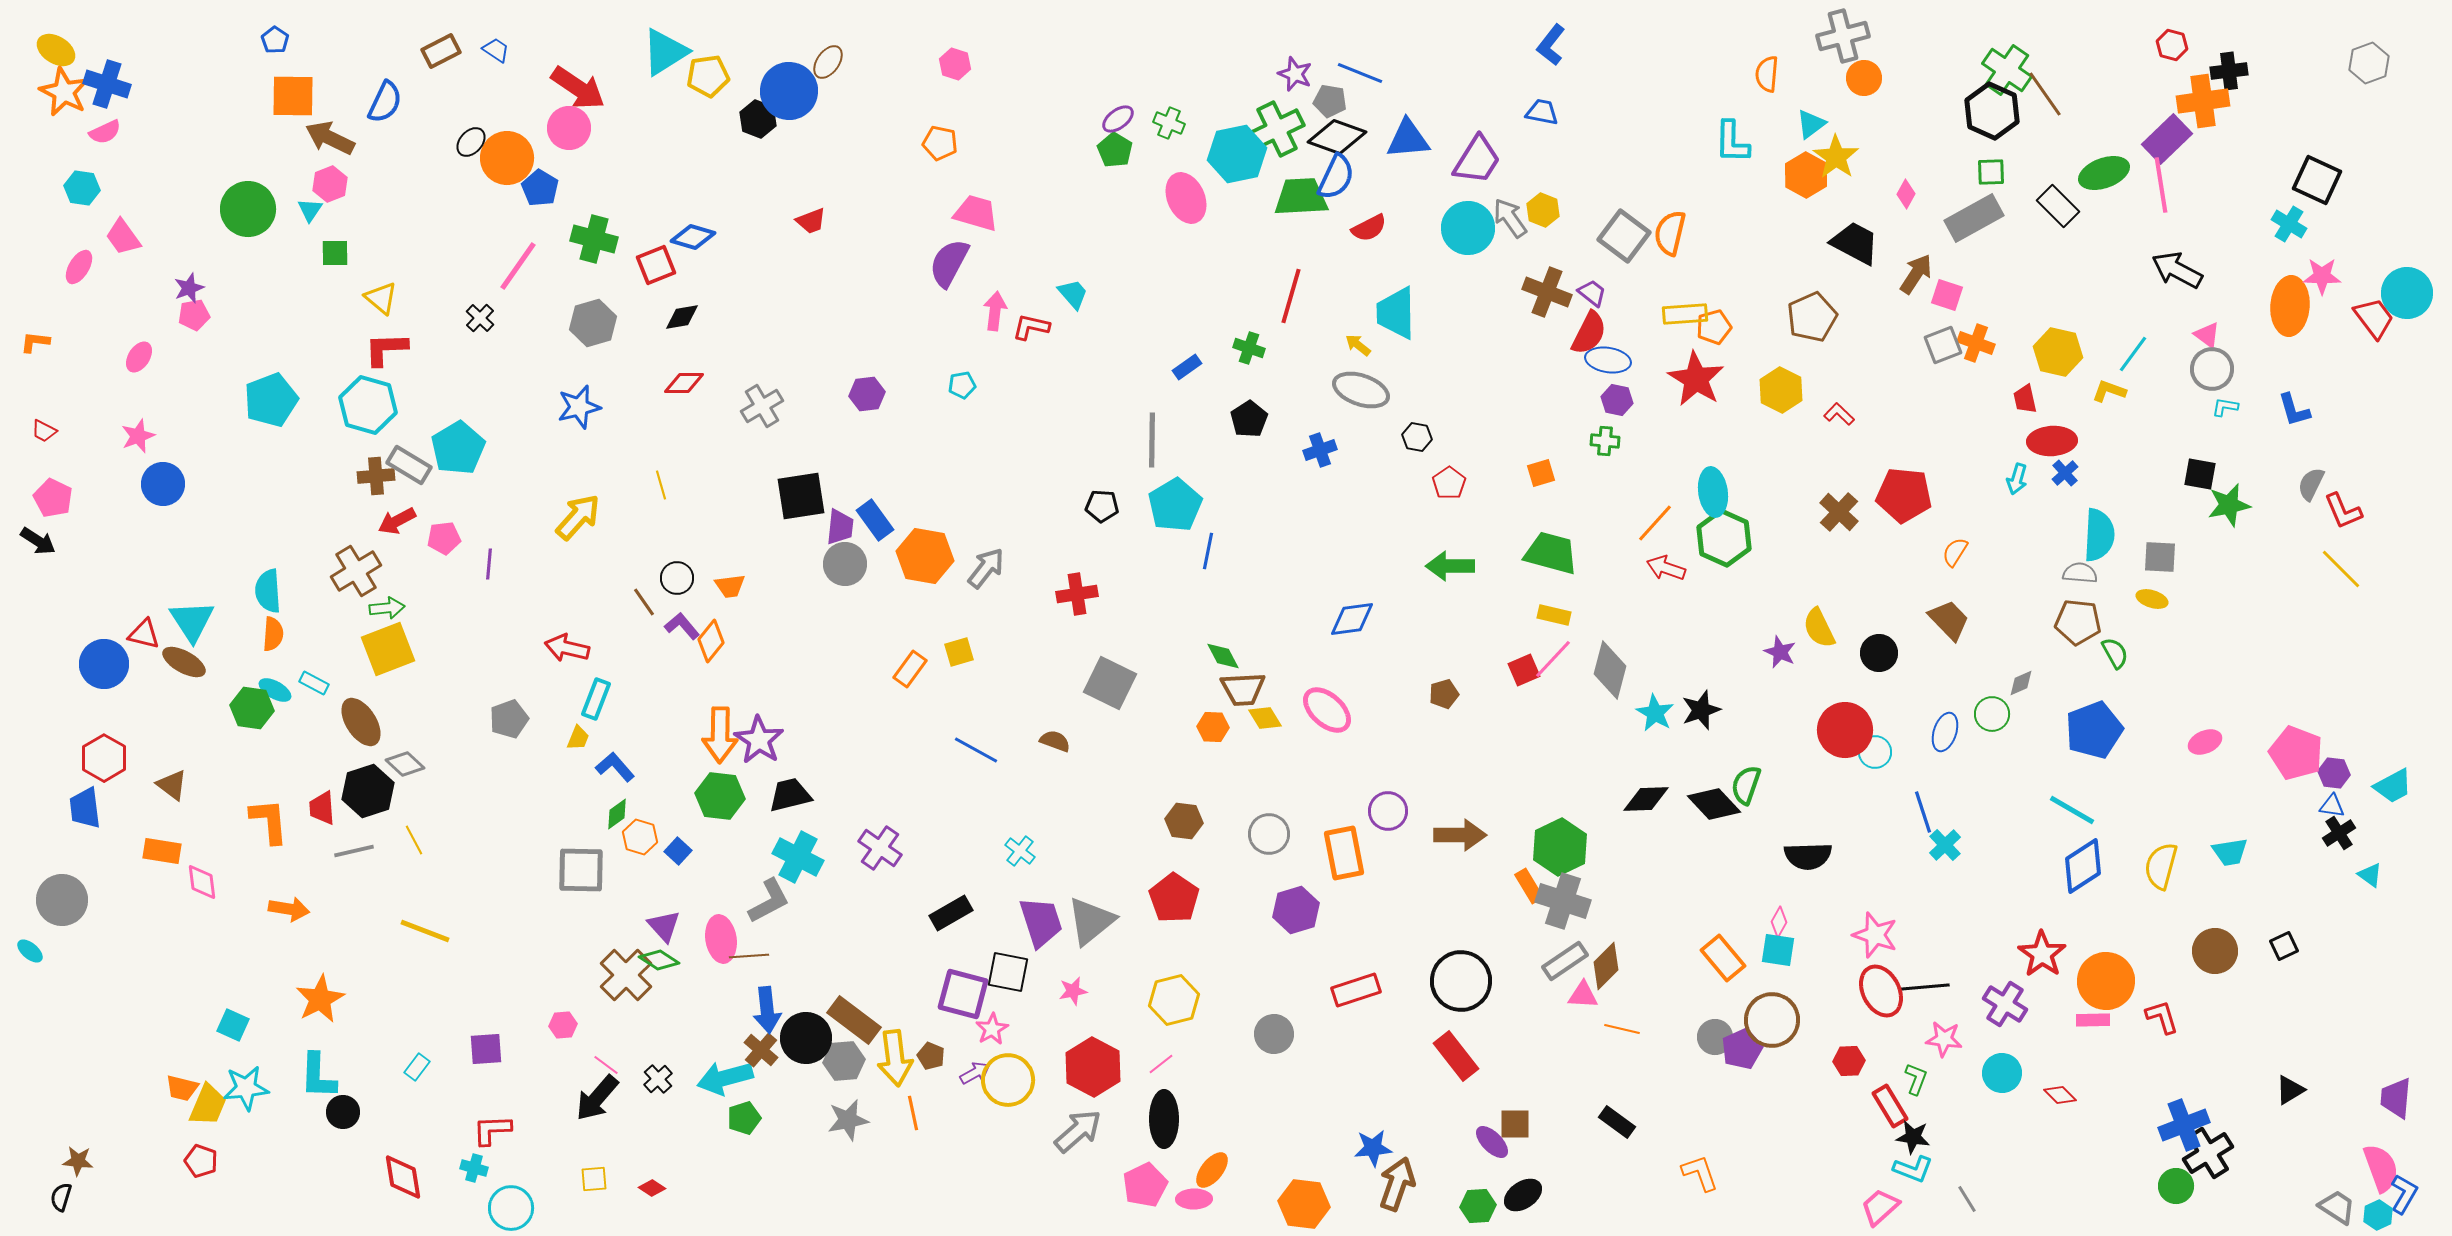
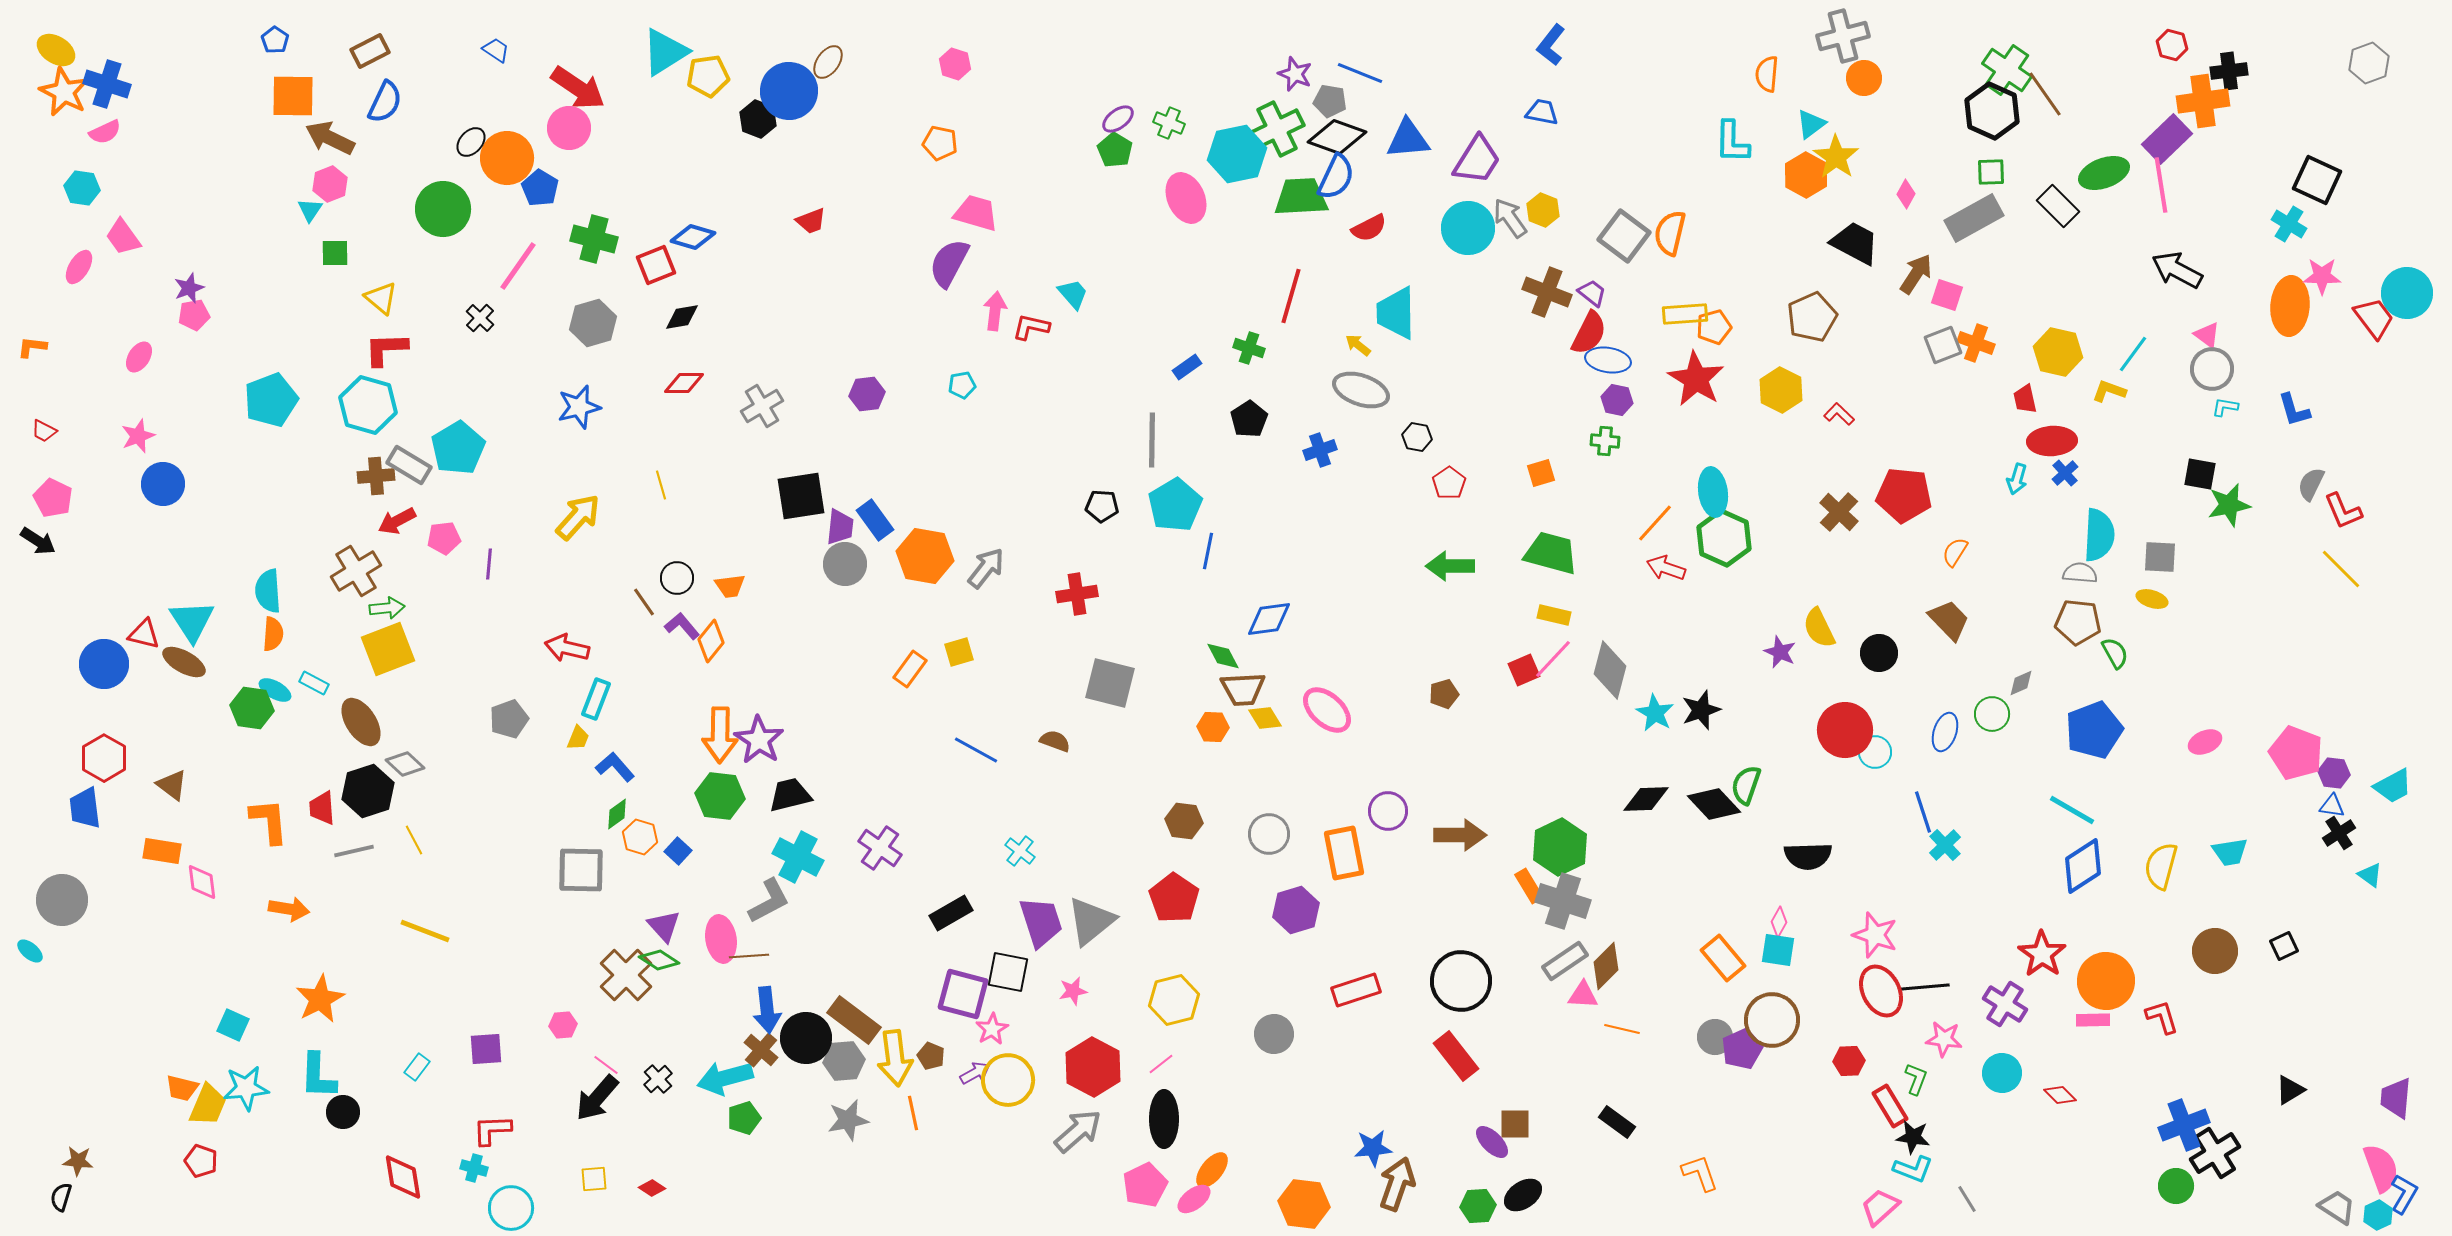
brown rectangle at (441, 51): moved 71 px left
green circle at (248, 209): moved 195 px right
orange L-shape at (35, 342): moved 3 px left, 5 px down
blue diamond at (1352, 619): moved 83 px left
gray square at (1110, 683): rotated 12 degrees counterclockwise
black cross at (2208, 1153): moved 7 px right
pink ellipse at (1194, 1199): rotated 36 degrees counterclockwise
